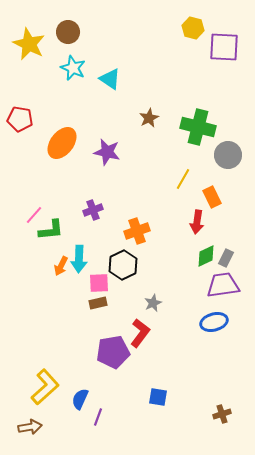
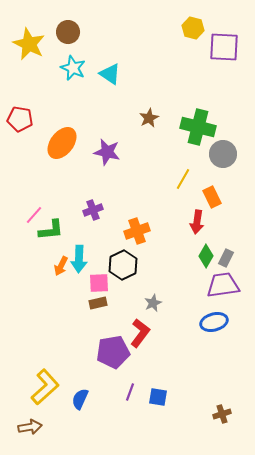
cyan triangle: moved 5 px up
gray circle: moved 5 px left, 1 px up
green diamond: rotated 35 degrees counterclockwise
purple line: moved 32 px right, 25 px up
